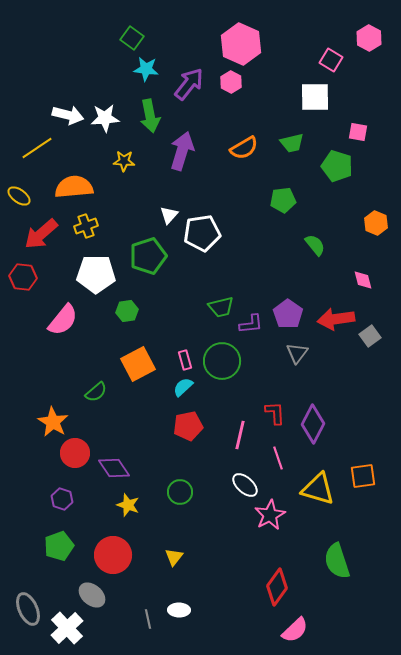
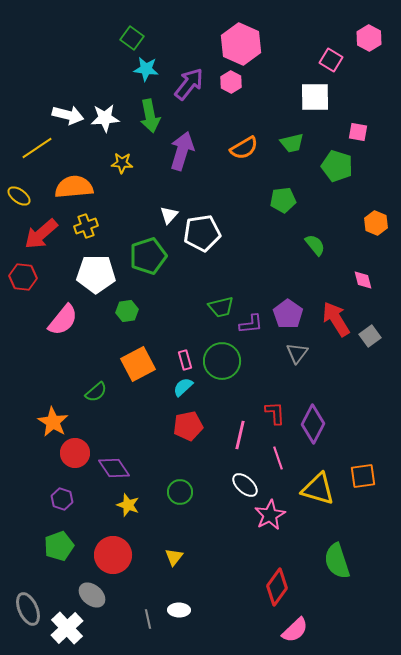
yellow star at (124, 161): moved 2 px left, 2 px down
red arrow at (336, 319): rotated 66 degrees clockwise
